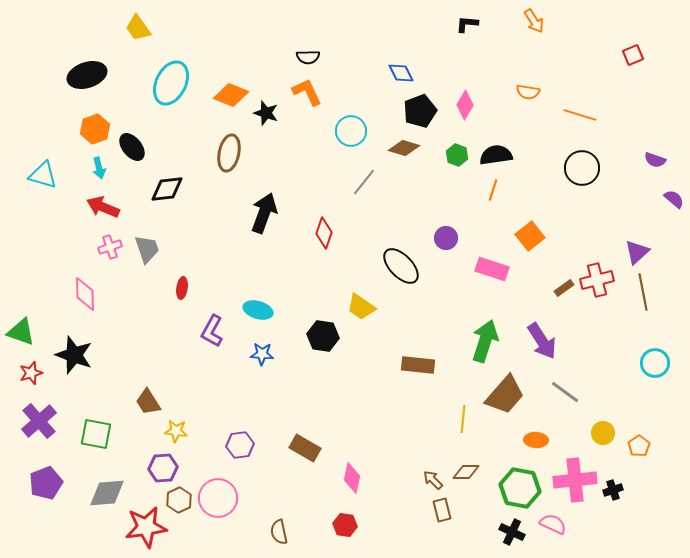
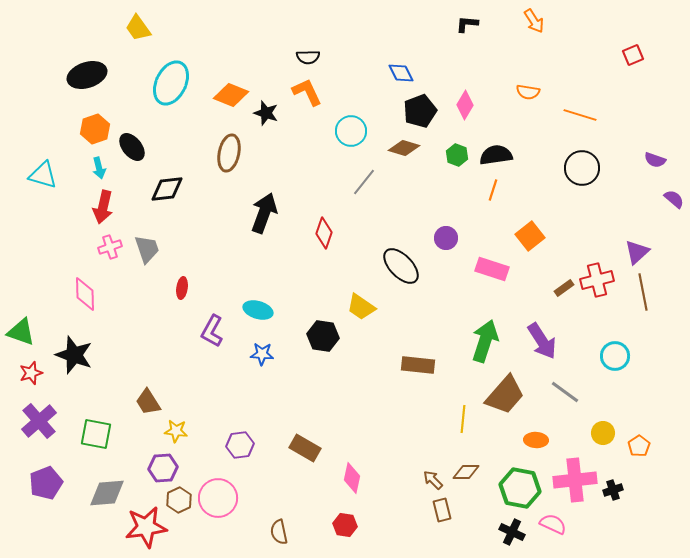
red arrow at (103, 207): rotated 100 degrees counterclockwise
cyan circle at (655, 363): moved 40 px left, 7 px up
